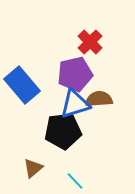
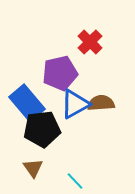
purple pentagon: moved 15 px left, 1 px up
blue rectangle: moved 5 px right, 18 px down
brown semicircle: moved 2 px right, 4 px down
blue triangle: rotated 12 degrees counterclockwise
black pentagon: moved 21 px left, 2 px up
brown triangle: rotated 25 degrees counterclockwise
